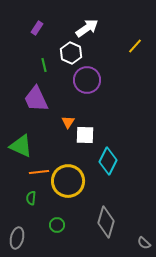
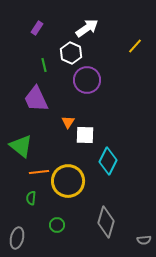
green triangle: rotated 15 degrees clockwise
gray semicircle: moved 3 px up; rotated 48 degrees counterclockwise
